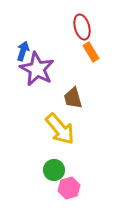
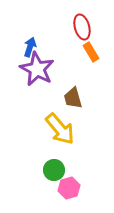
blue arrow: moved 7 px right, 4 px up
